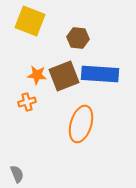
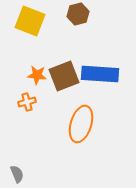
brown hexagon: moved 24 px up; rotated 20 degrees counterclockwise
